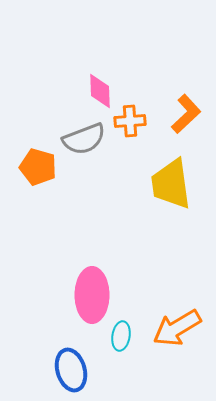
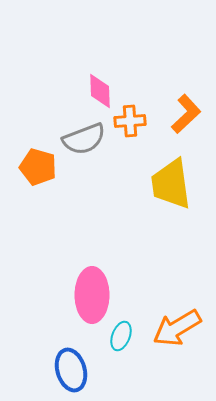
cyan ellipse: rotated 12 degrees clockwise
